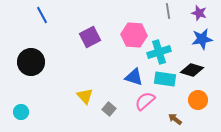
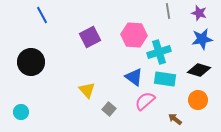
black diamond: moved 7 px right
blue triangle: rotated 18 degrees clockwise
yellow triangle: moved 2 px right, 6 px up
